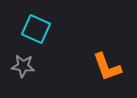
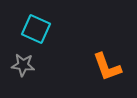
gray star: moved 1 px up
